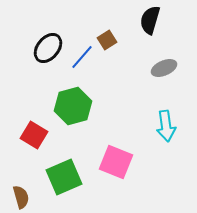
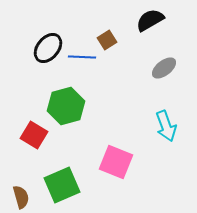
black semicircle: rotated 44 degrees clockwise
blue line: rotated 52 degrees clockwise
gray ellipse: rotated 15 degrees counterclockwise
green hexagon: moved 7 px left
cyan arrow: rotated 12 degrees counterclockwise
green square: moved 2 px left, 8 px down
